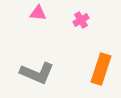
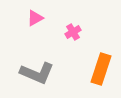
pink triangle: moved 3 px left, 5 px down; rotated 36 degrees counterclockwise
pink cross: moved 8 px left, 12 px down
